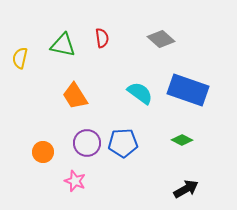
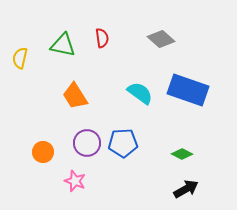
green diamond: moved 14 px down
